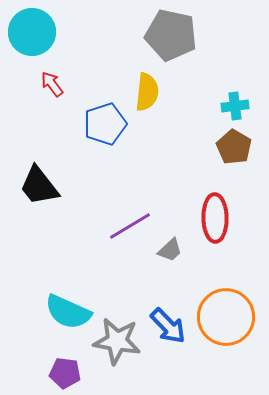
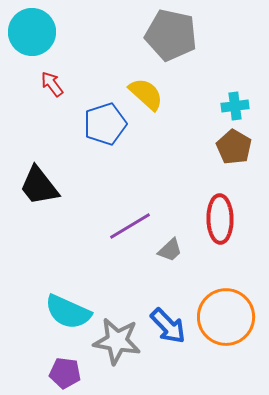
yellow semicircle: moved 1 px left, 2 px down; rotated 54 degrees counterclockwise
red ellipse: moved 5 px right, 1 px down
